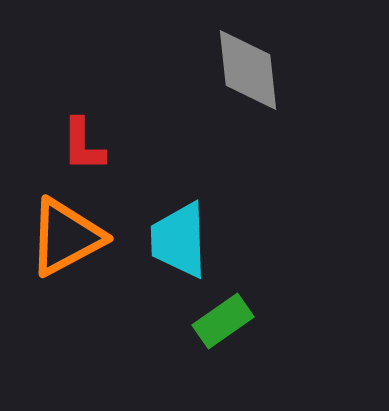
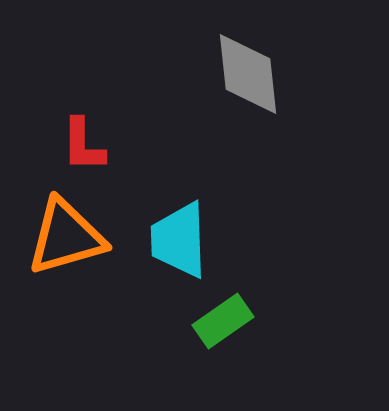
gray diamond: moved 4 px down
orange triangle: rotated 12 degrees clockwise
